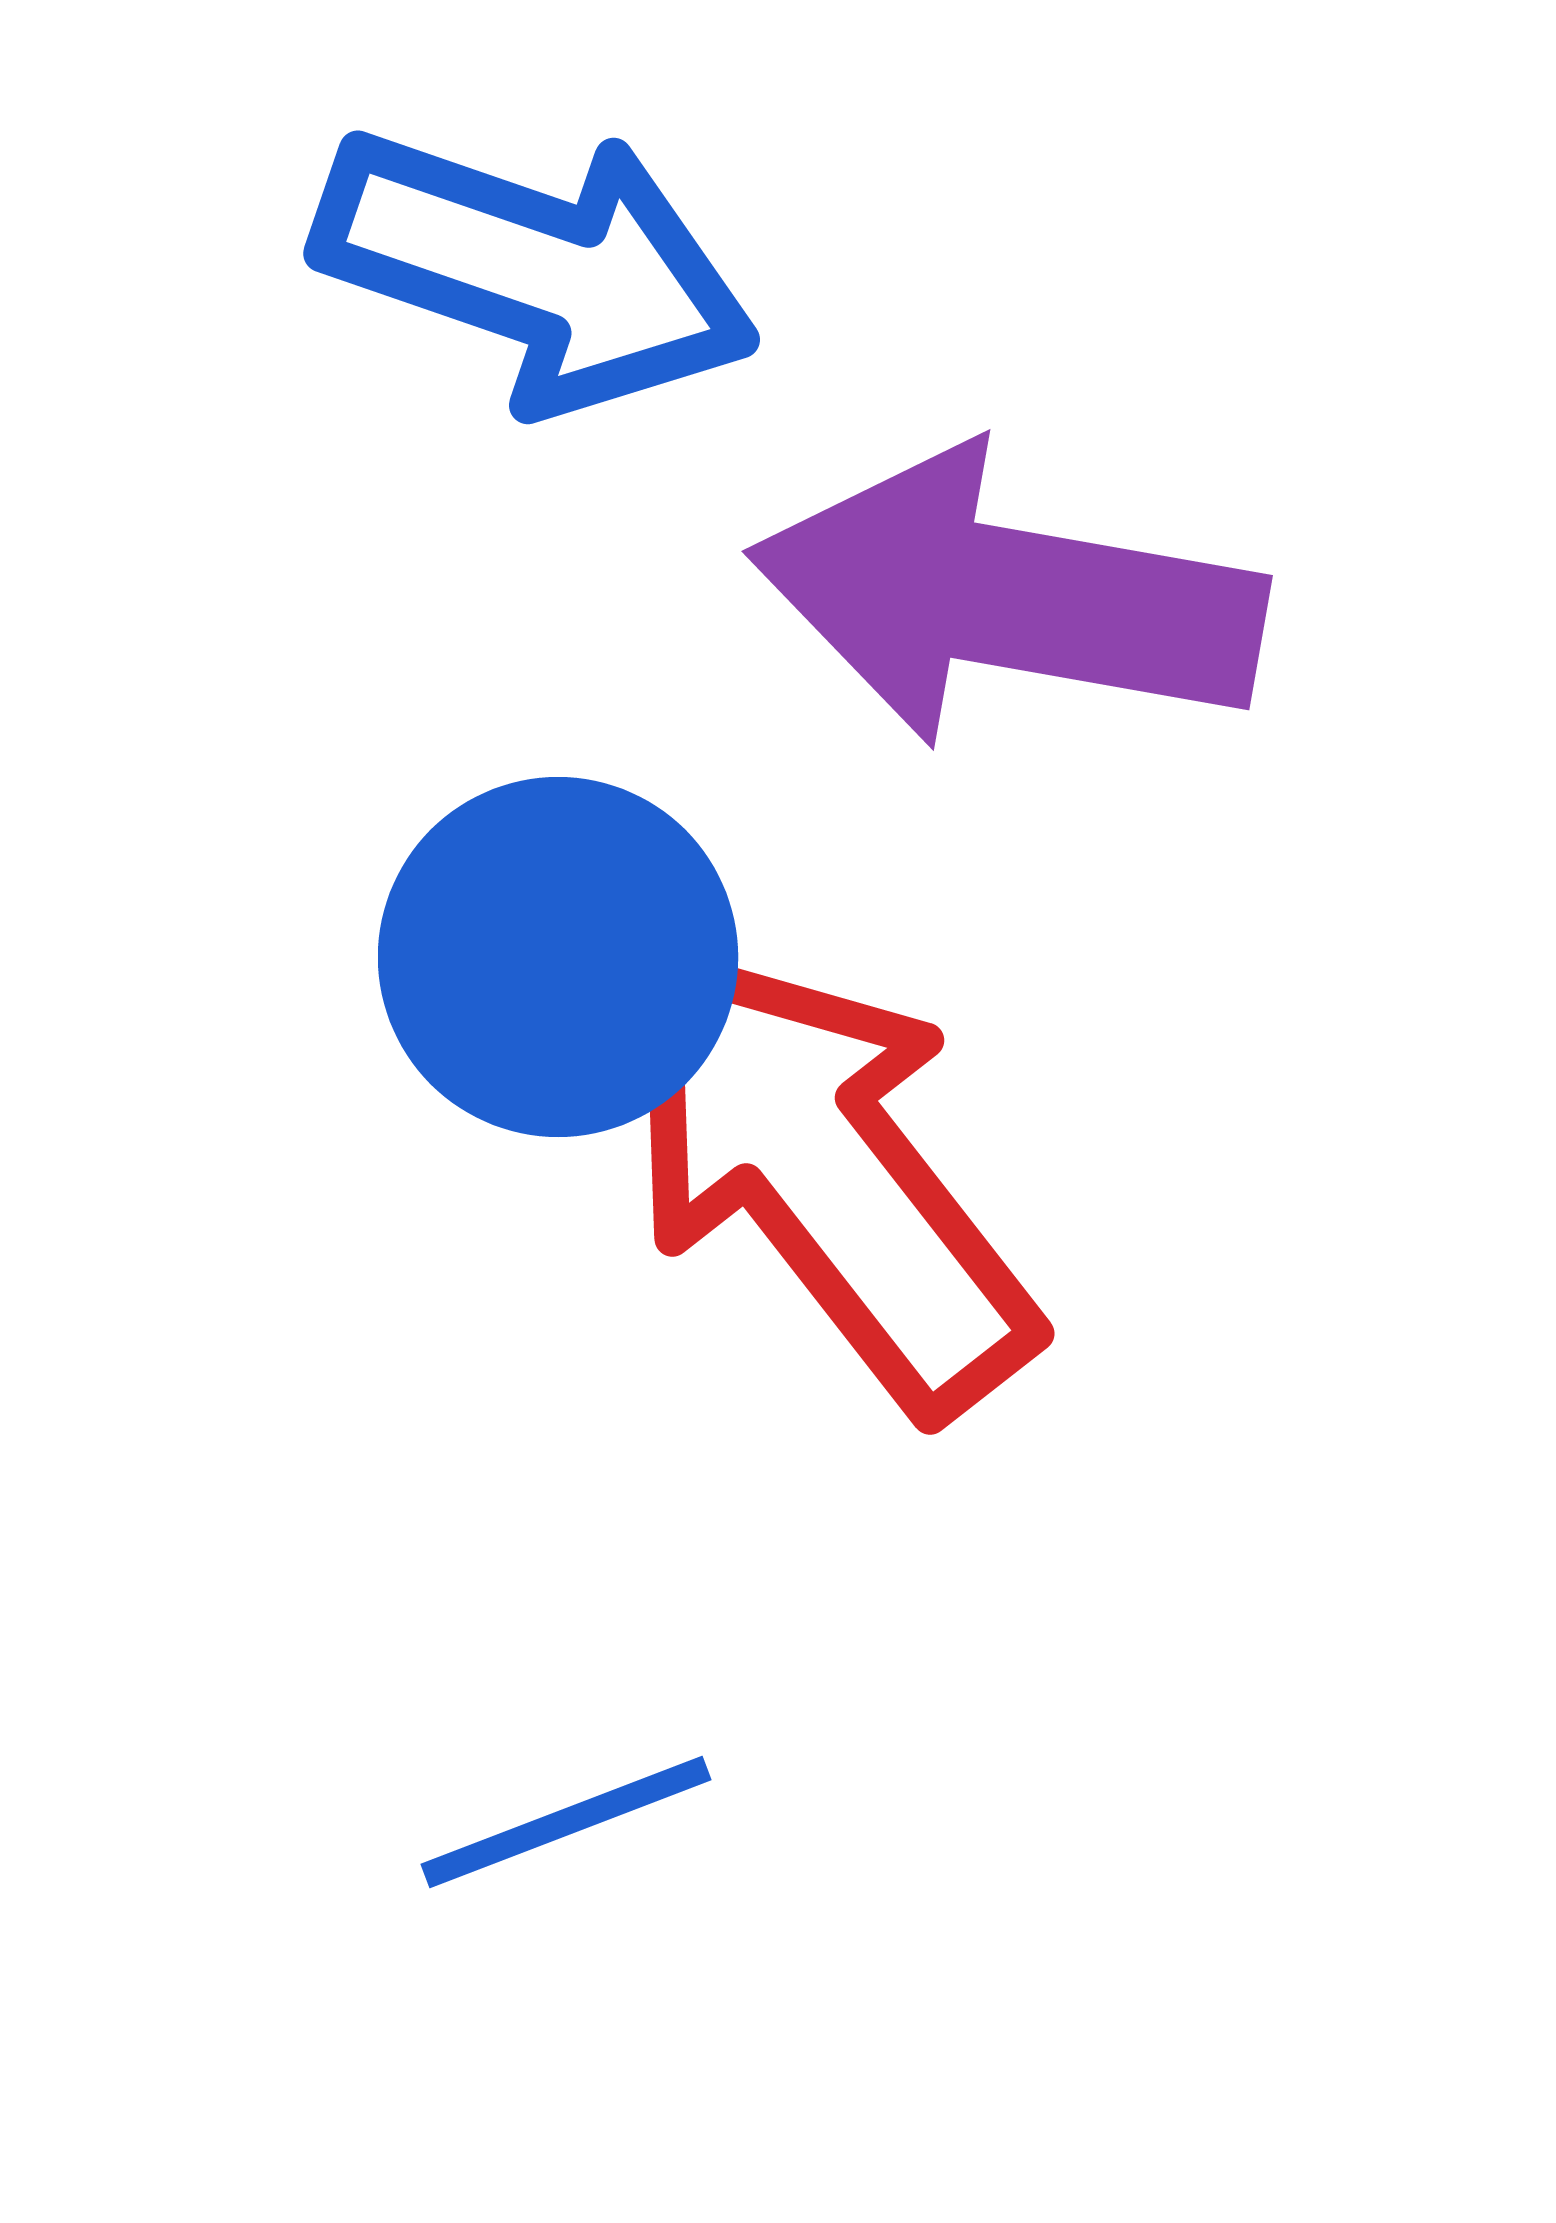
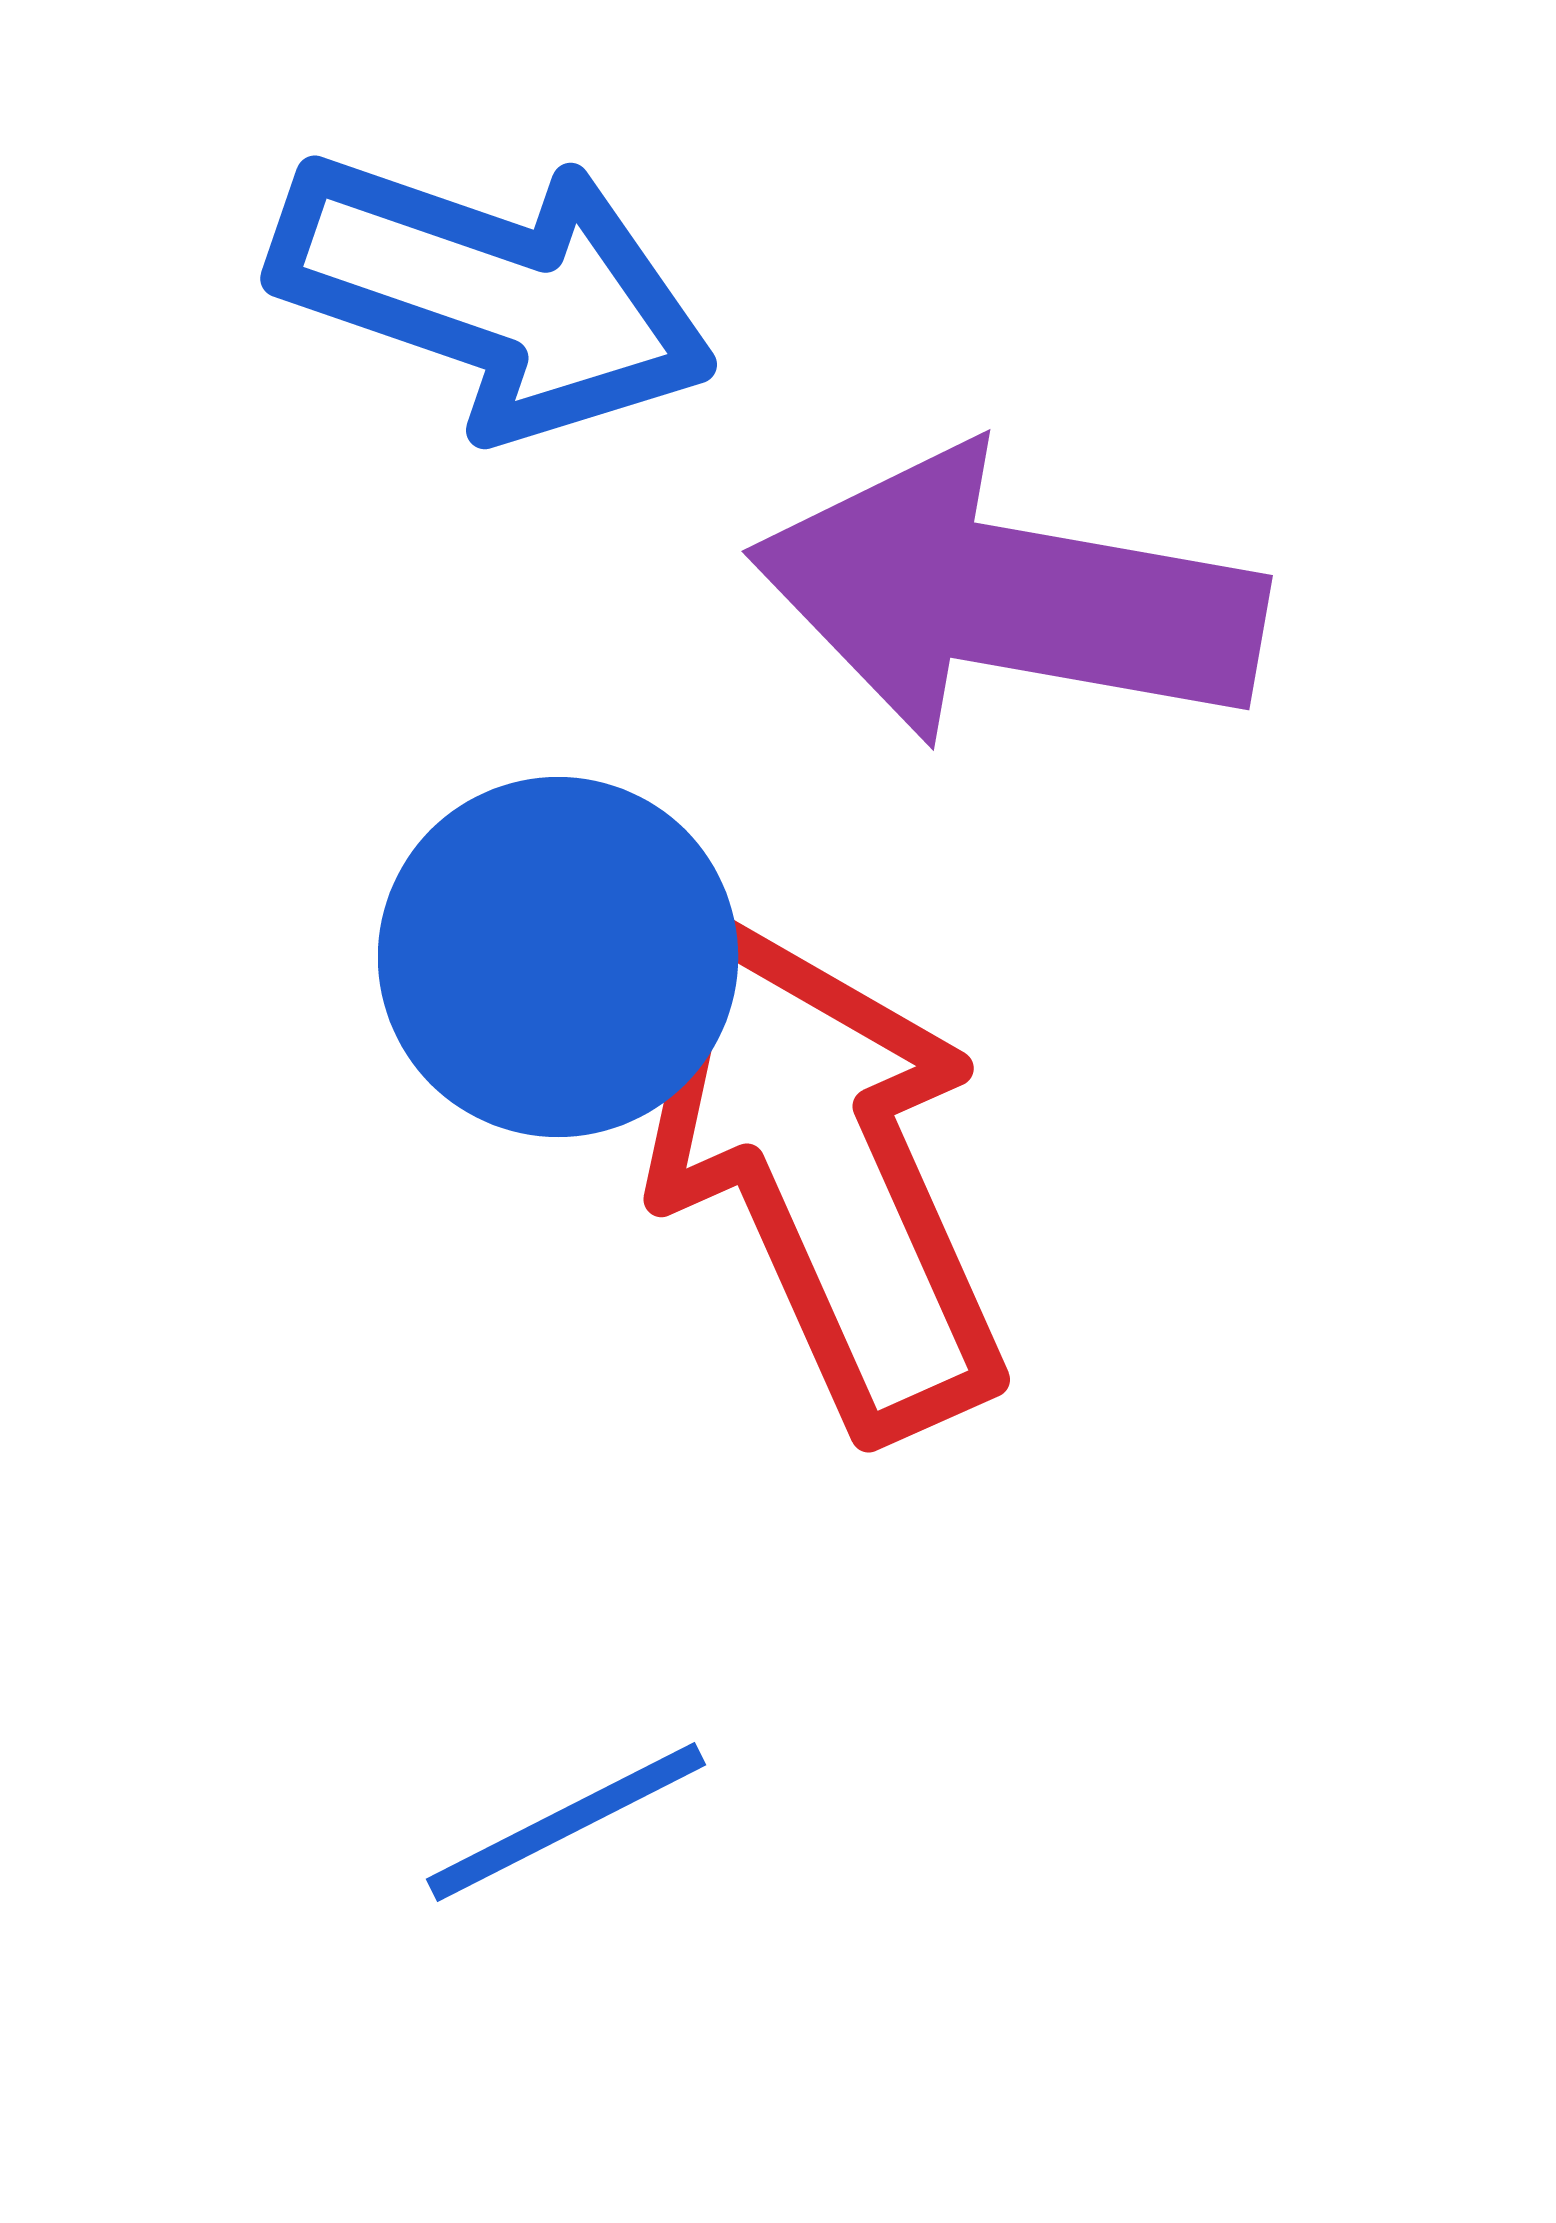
blue arrow: moved 43 px left, 25 px down
red arrow: rotated 14 degrees clockwise
blue line: rotated 6 degrees counterclockwise
